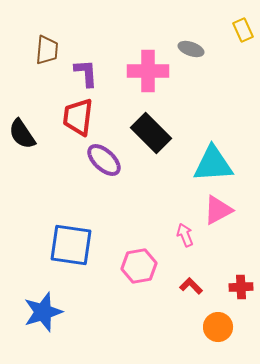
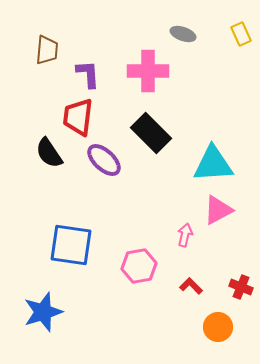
yellow rectangle: moved 2 px left, 4 px down
gray ellipse: moved 8 px left, 15 px up
purple L-shape: moved 2 px right, 1 px down
black semicircle: moved 27 px right, 19 px down
pink arrow: rotated 35 degrees clockwise
red cross: rotated 25 degrees clockwise
